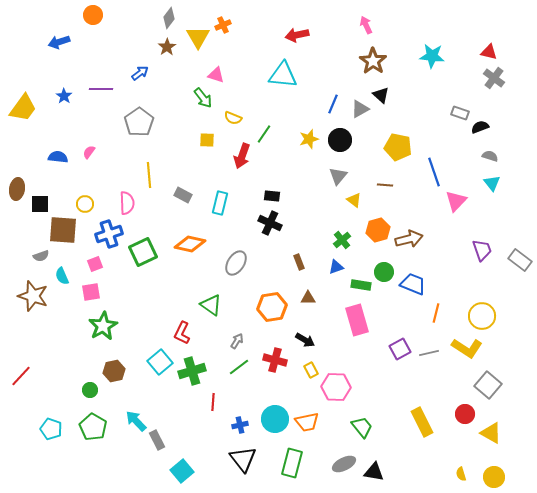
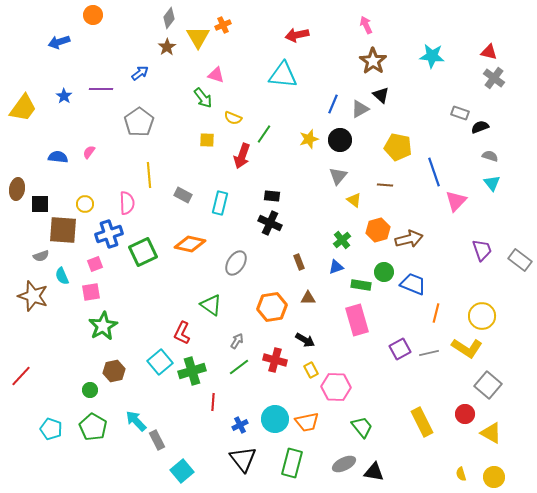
blue cross at (240, 425): rotated 14 degrees counterclockwise
